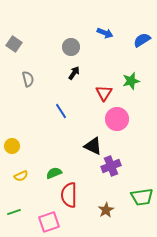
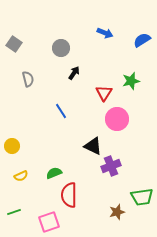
gray circle: moved 10 px left, 1 px down
brown star: moved 11 px right, 2 px down; rotated 14 degrees clockwise
